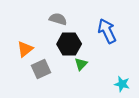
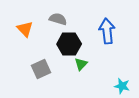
blue arrow: rotated 20 degrees clockwise
orange triangle: moved 20 px up; rotated 36 degrees counterclockwise
cyan star: moved 2 px down
